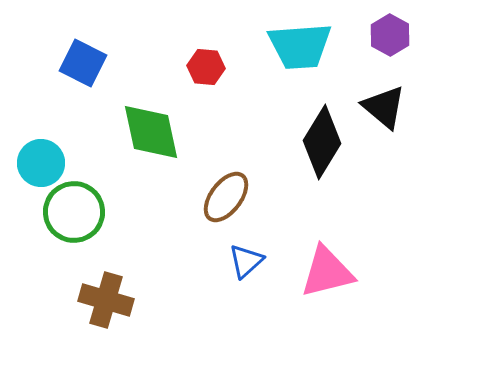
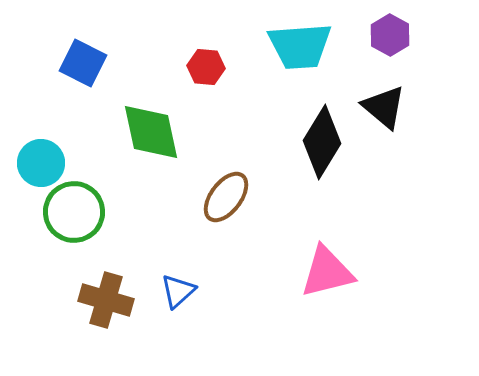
blue triangle: moved 68 px left, 30 px down
